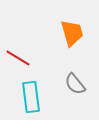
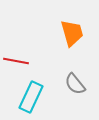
red line: moved 2 px left, 3 px down; rotated 20 degrees counterclockwise
cyan rectangle: rotated 32 degrees clockwise
